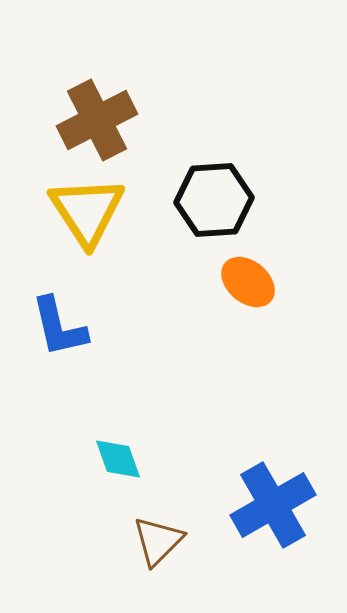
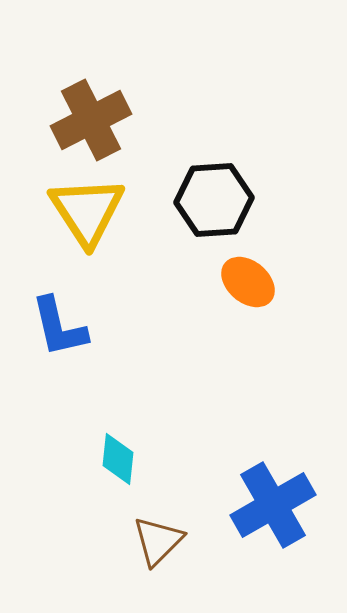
brown cross: moved 6 px left
cyan diamond: rotated 26 degrees clockwise
